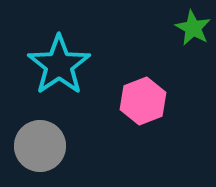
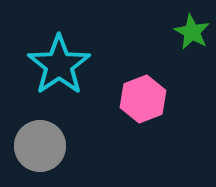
green star: moved 1 px left, 4 px down
pink hexagon: moved 2 px up
